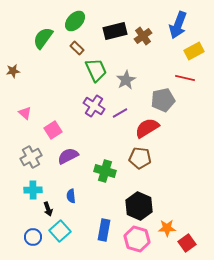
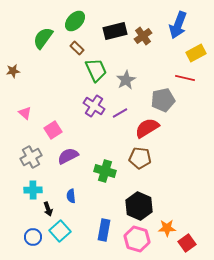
yellow rectangle: moved 2 px right, 2 px down
